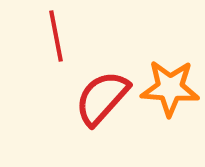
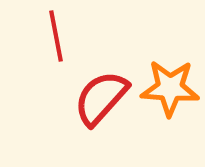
red semicircle: moved 1 px left
